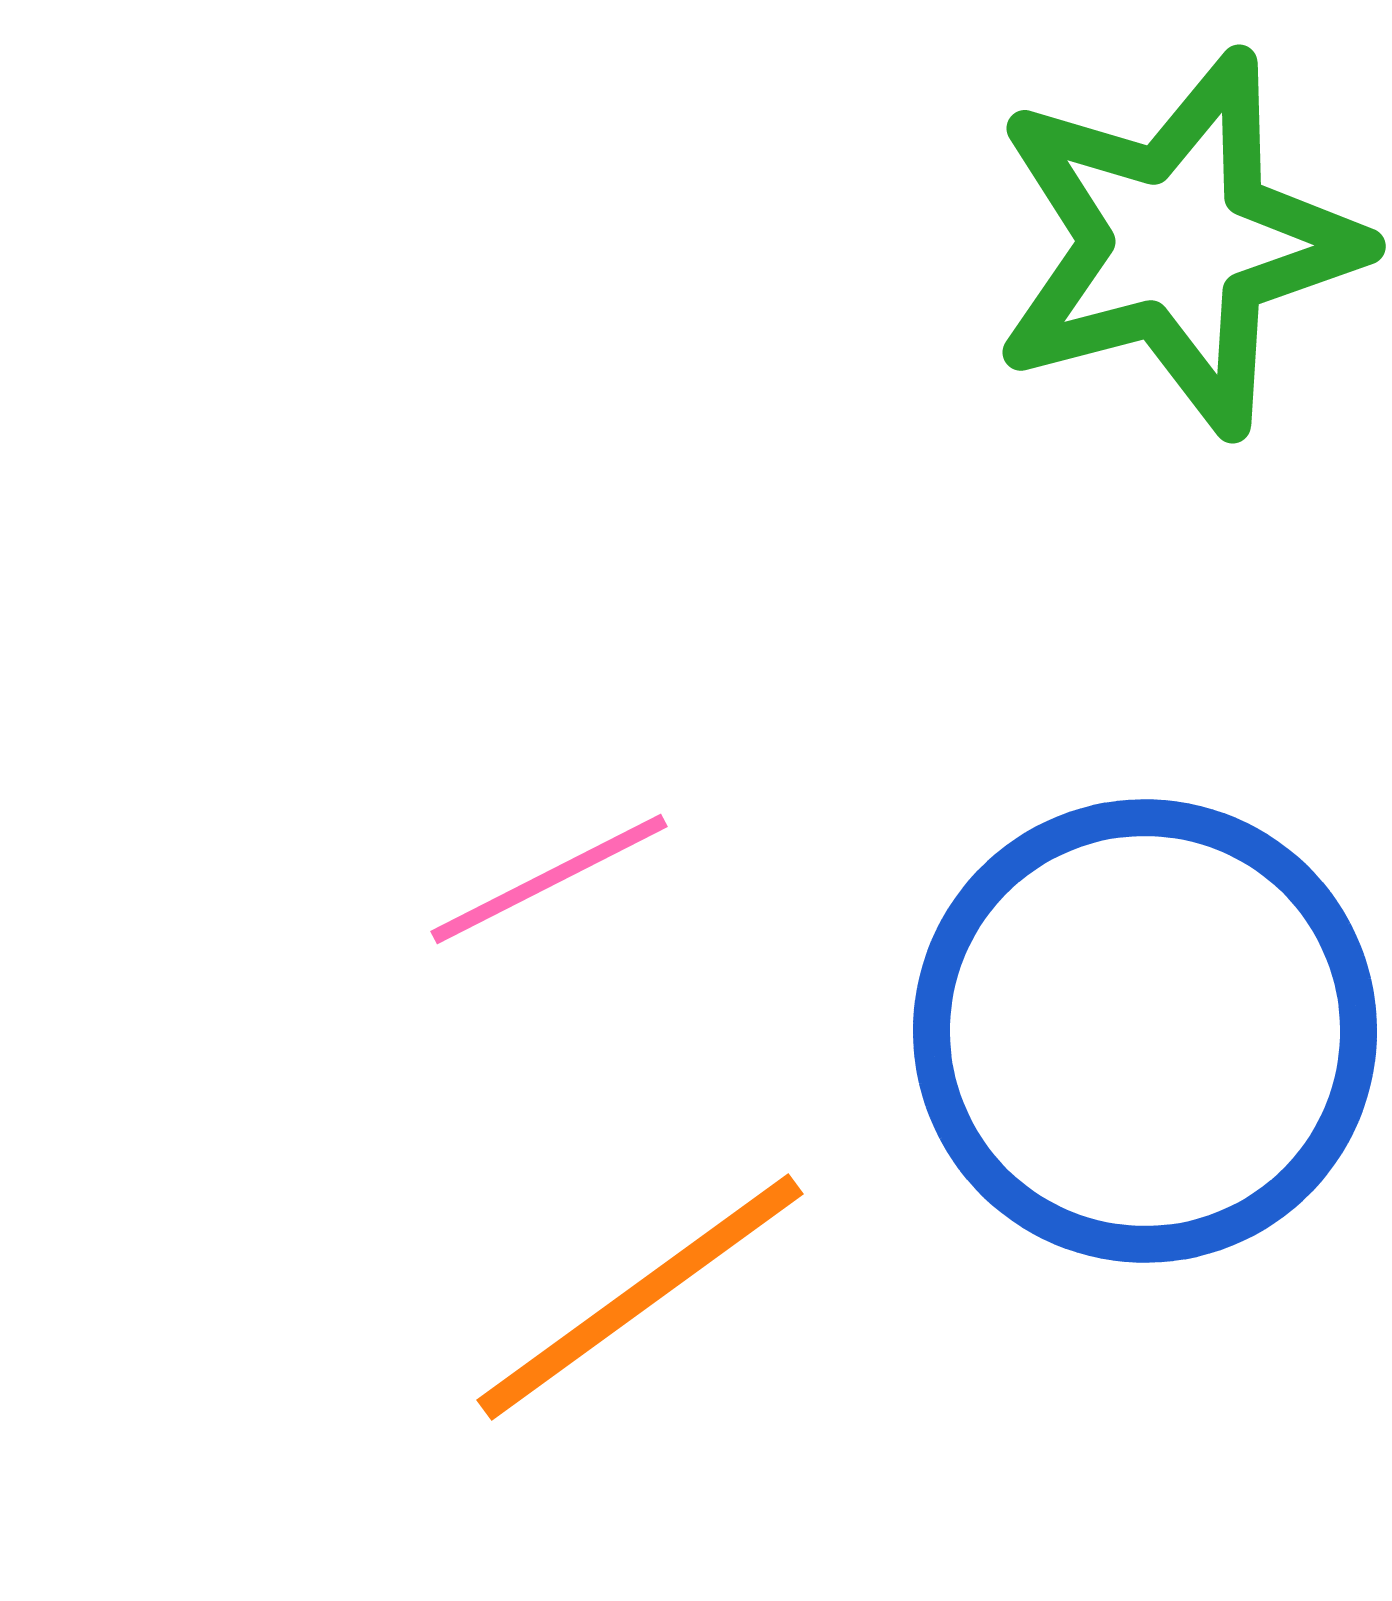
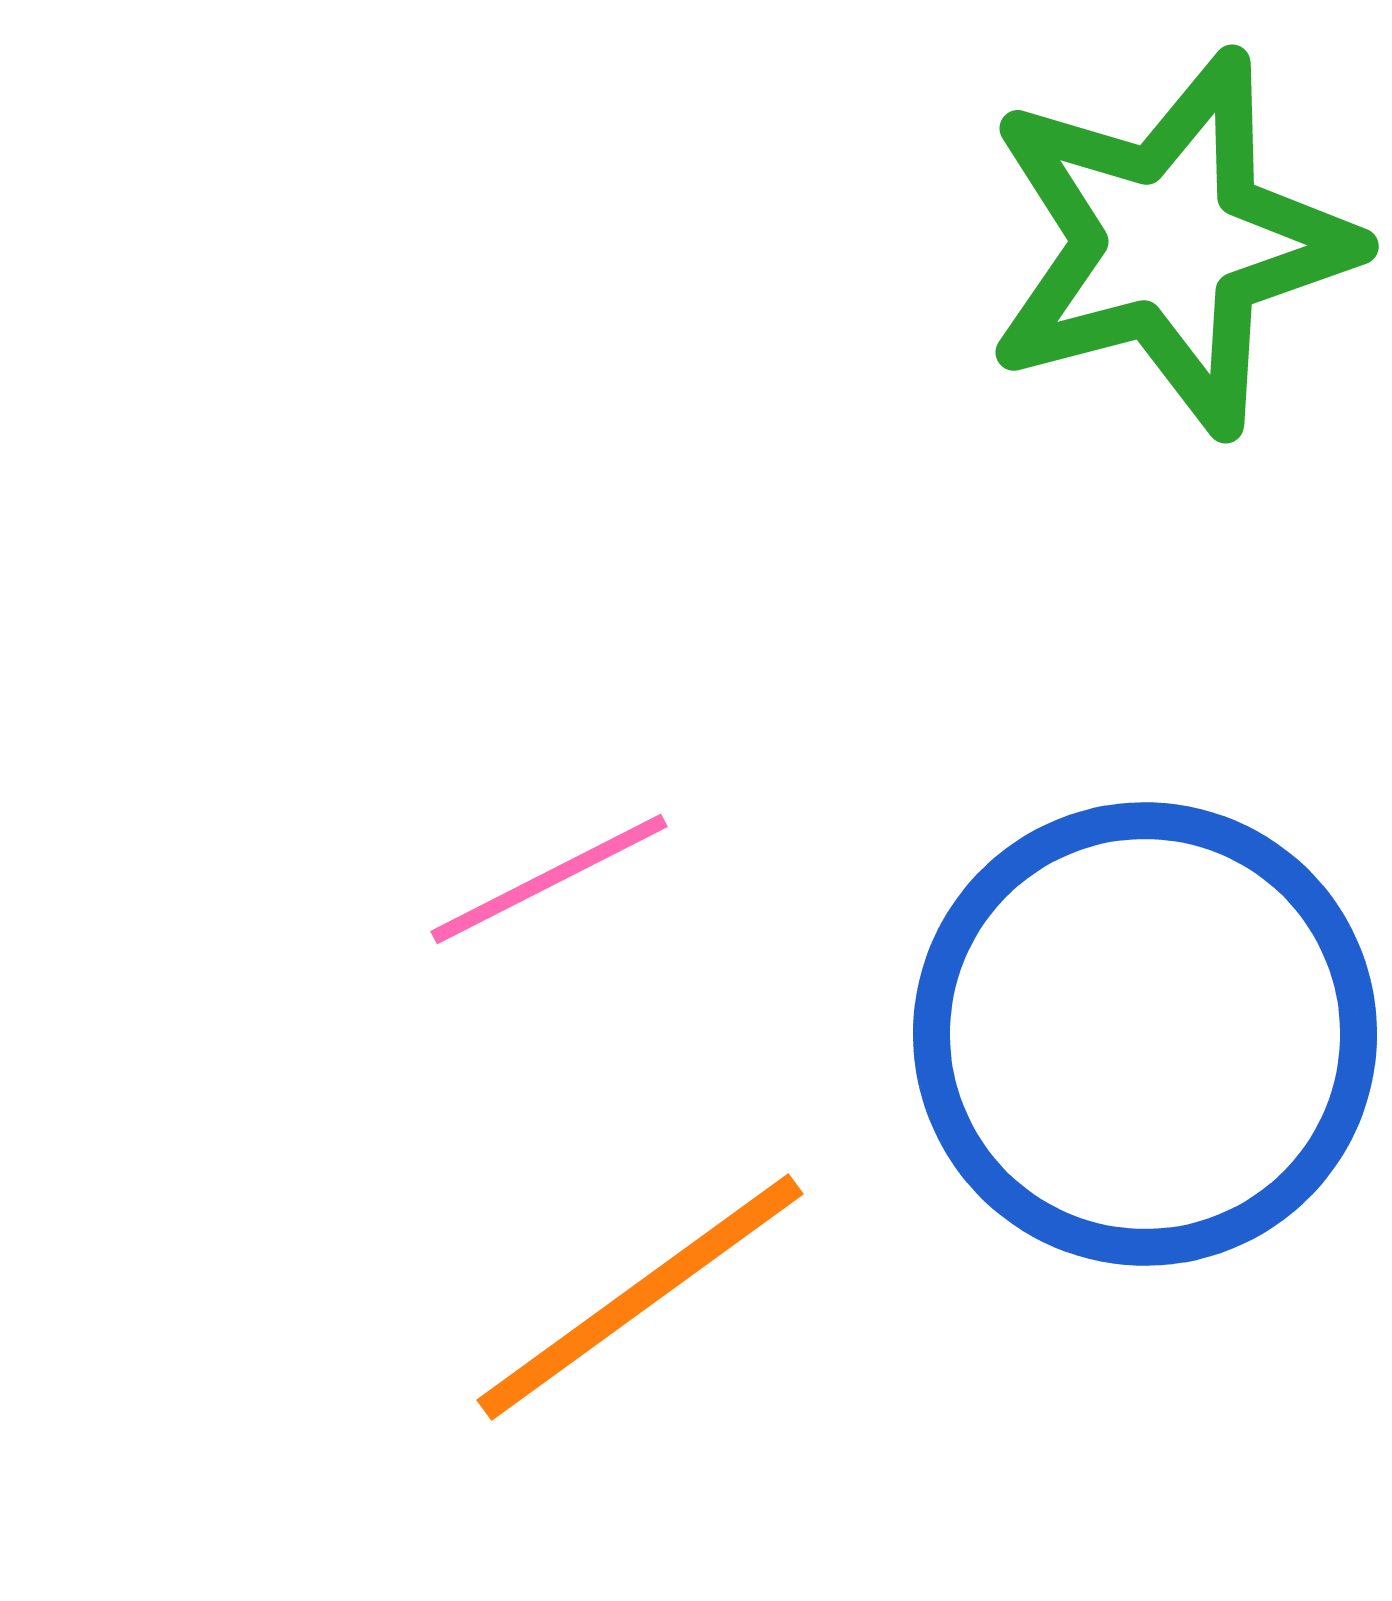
green star: moved 7 px left
blue circle: moved 3 px down
